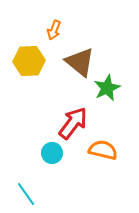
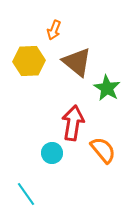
brown triangle: moved 3 px left
green star: rotated 16 degrees counterclockwise
red arrow: rotated 28 degrees counterclockwise
orange semicircle: rotated 36 degrees clockwise
